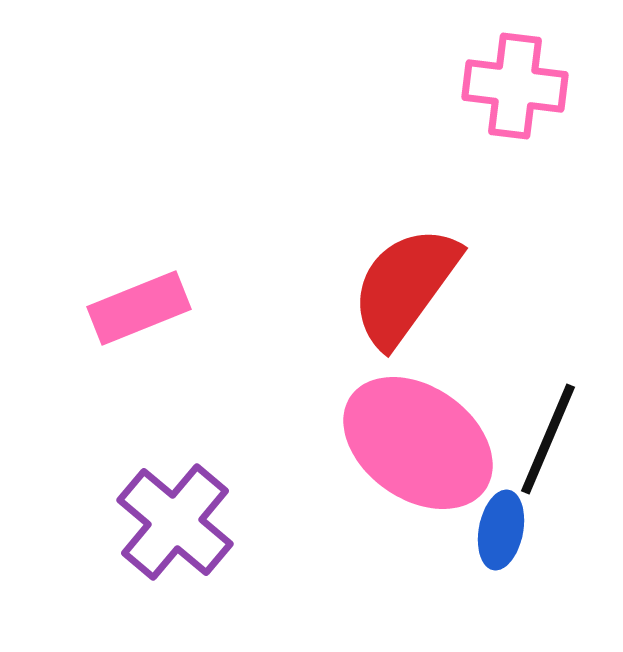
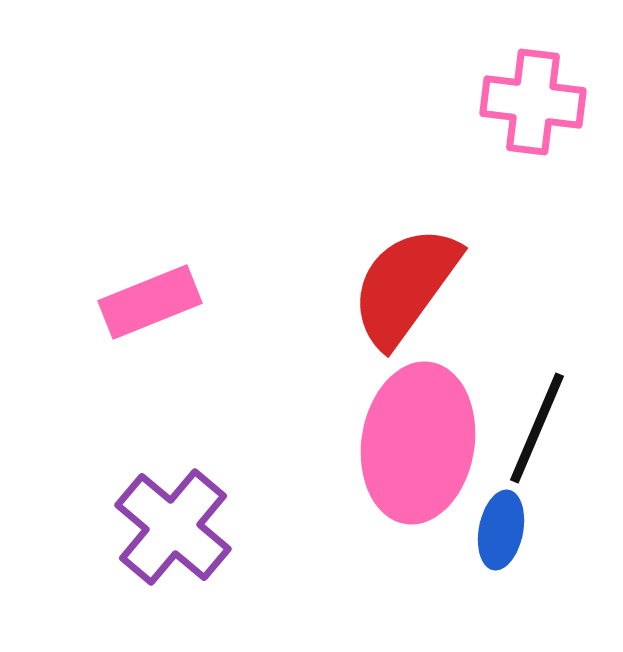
pink cross: moved 18 px right, 16 px down
pink rectangle: moved 11 px right, 6 px up
black line: moved 11 px left, 11 px up
pink ellipse: rotated 64 degrees clockwise
purple cross: moved 2 px left, 5 px down
